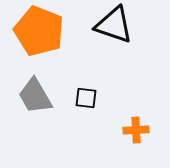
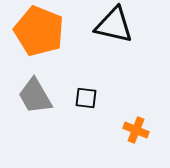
black triangle: rotated 6 degrees counterclockwise
orange cross: rotated 25 degrees clockwise
